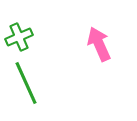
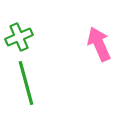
green line: rotated 9 degrees clockwise
